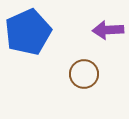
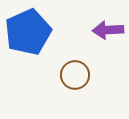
brown circle: moved 9 px left, 1 px down
